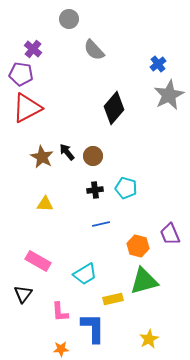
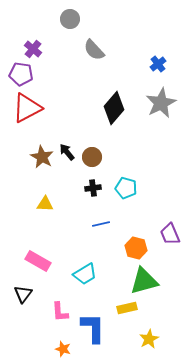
gray circle: moved 1 px right
gray star: moved 8 px left, 8 px down
brown circle: moved 1 px left, 1 px down
black cross: moved 2 px left, 2 px up
orange hexagon: moved 2 px left, 2 px down
yellow rectangle: moved 14 px right, 9 px down
orange star: moved 2 px right; rotated 21 degrees clockwise
